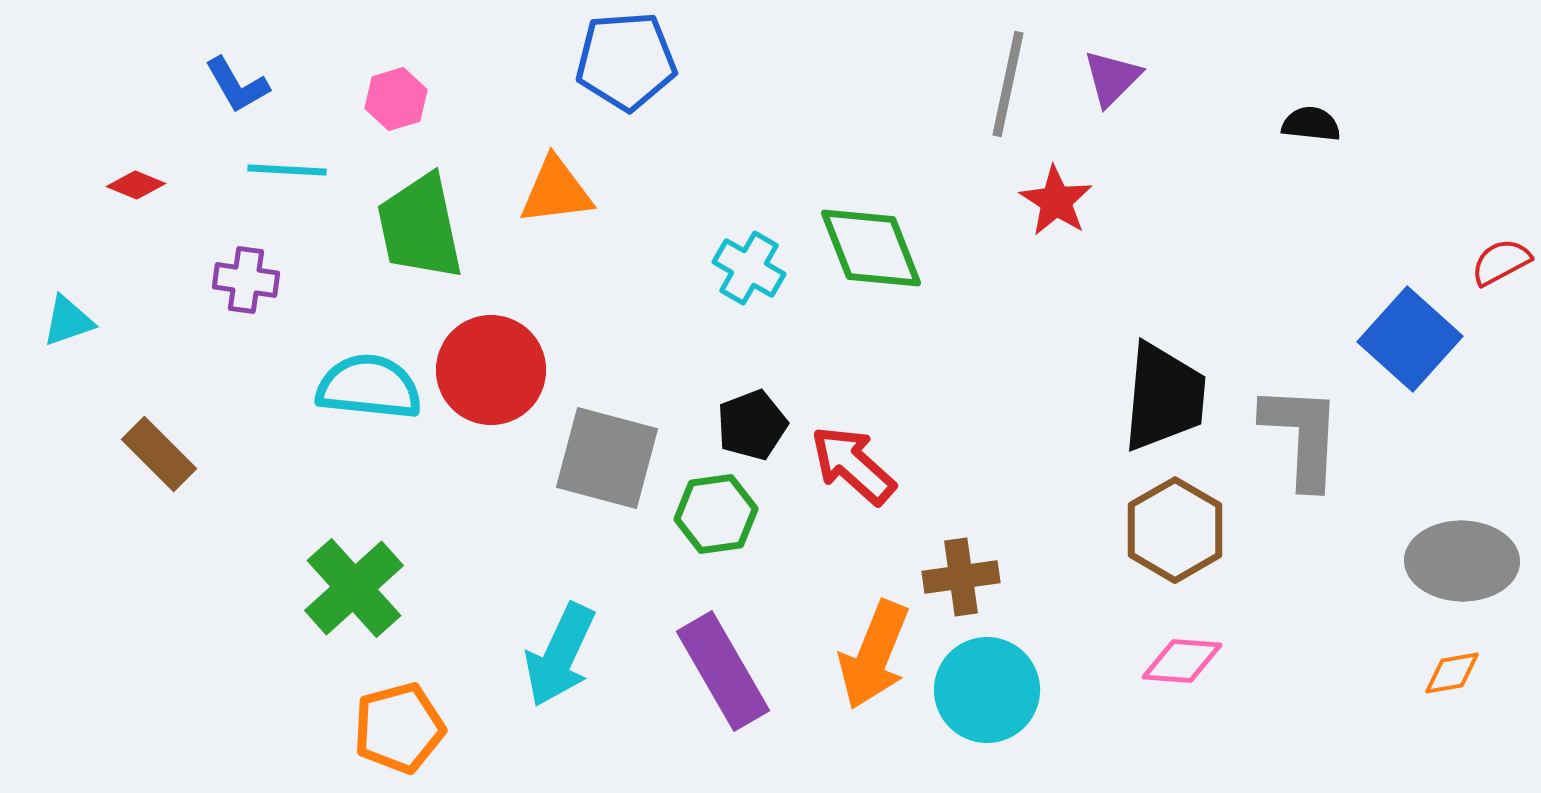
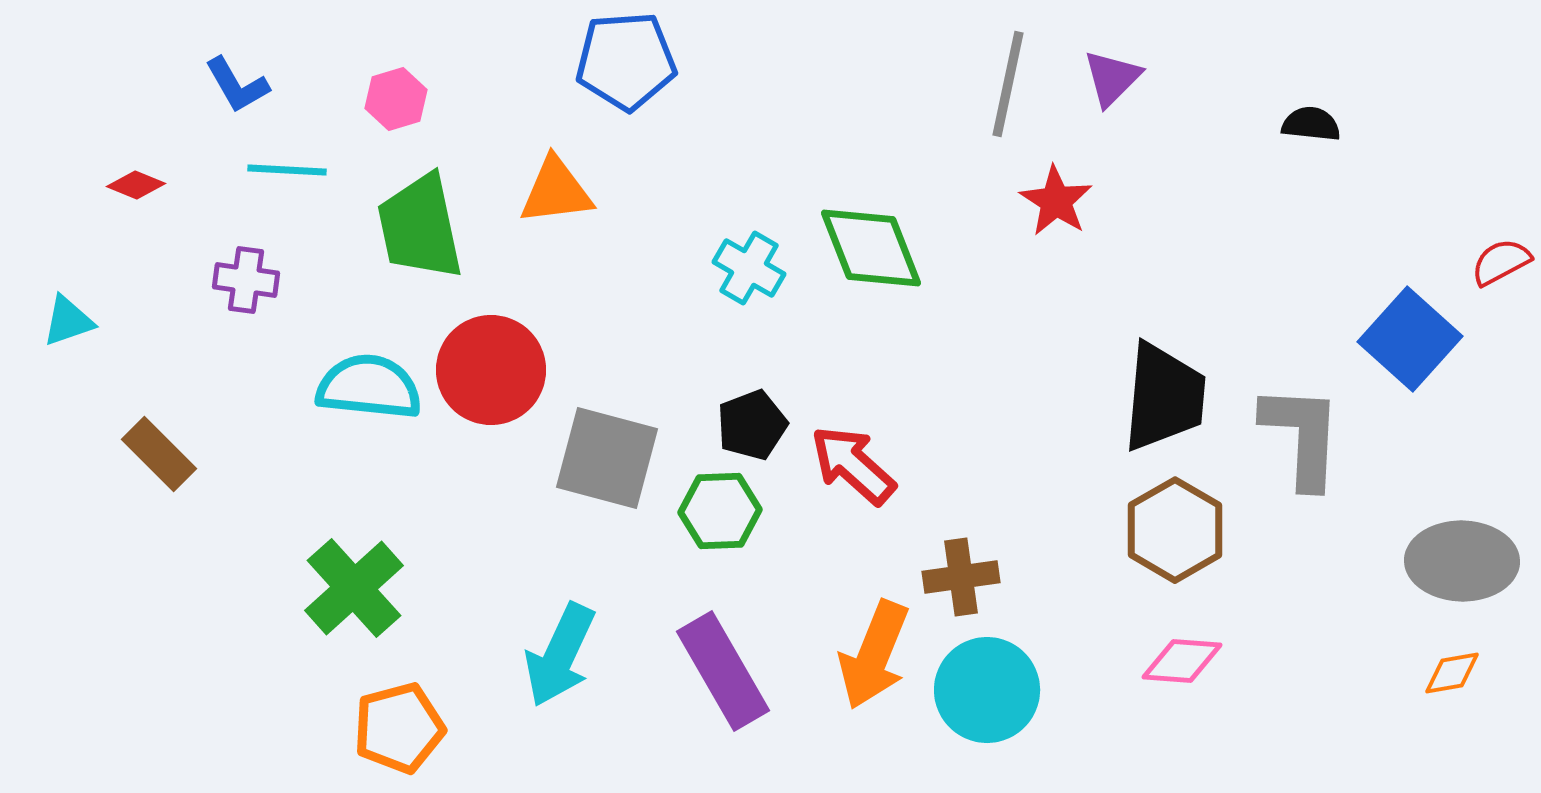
green hexagon: moved 4 px right, 3 px up; rotated 6 degrees clockwise
